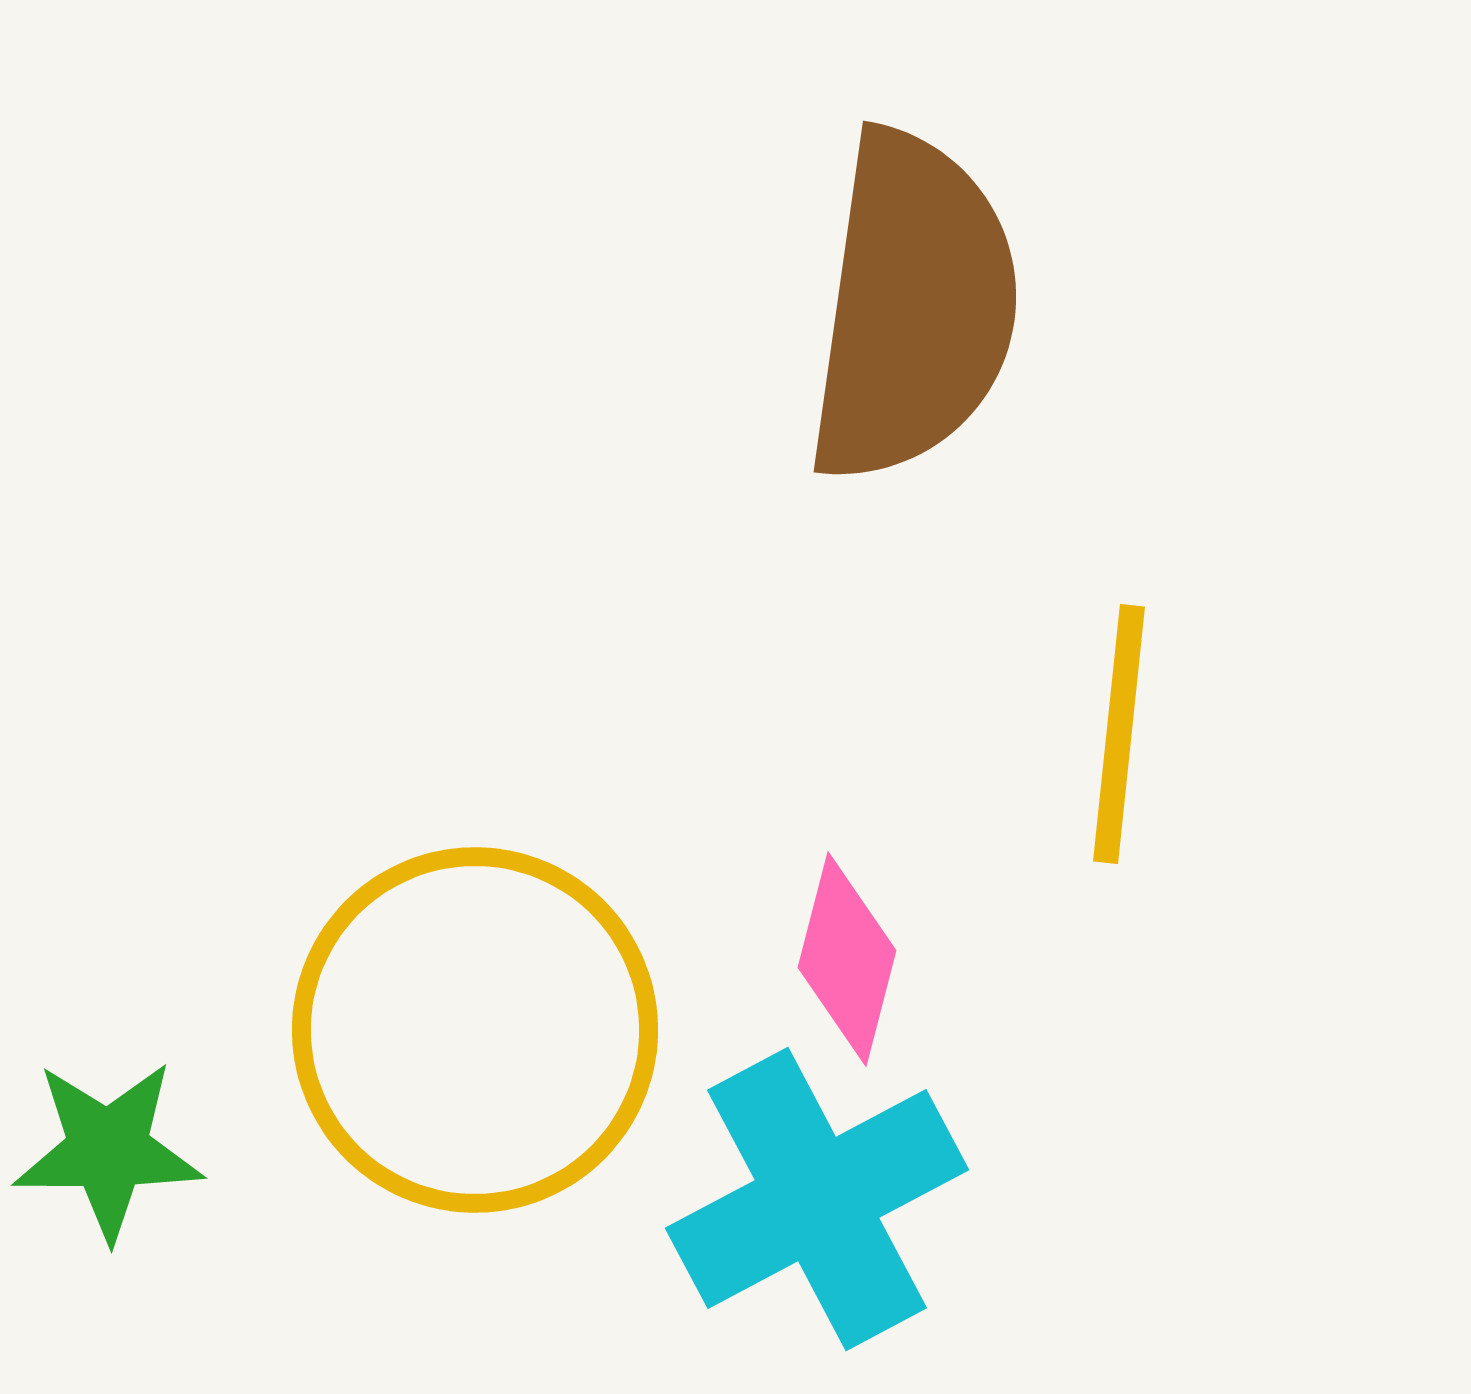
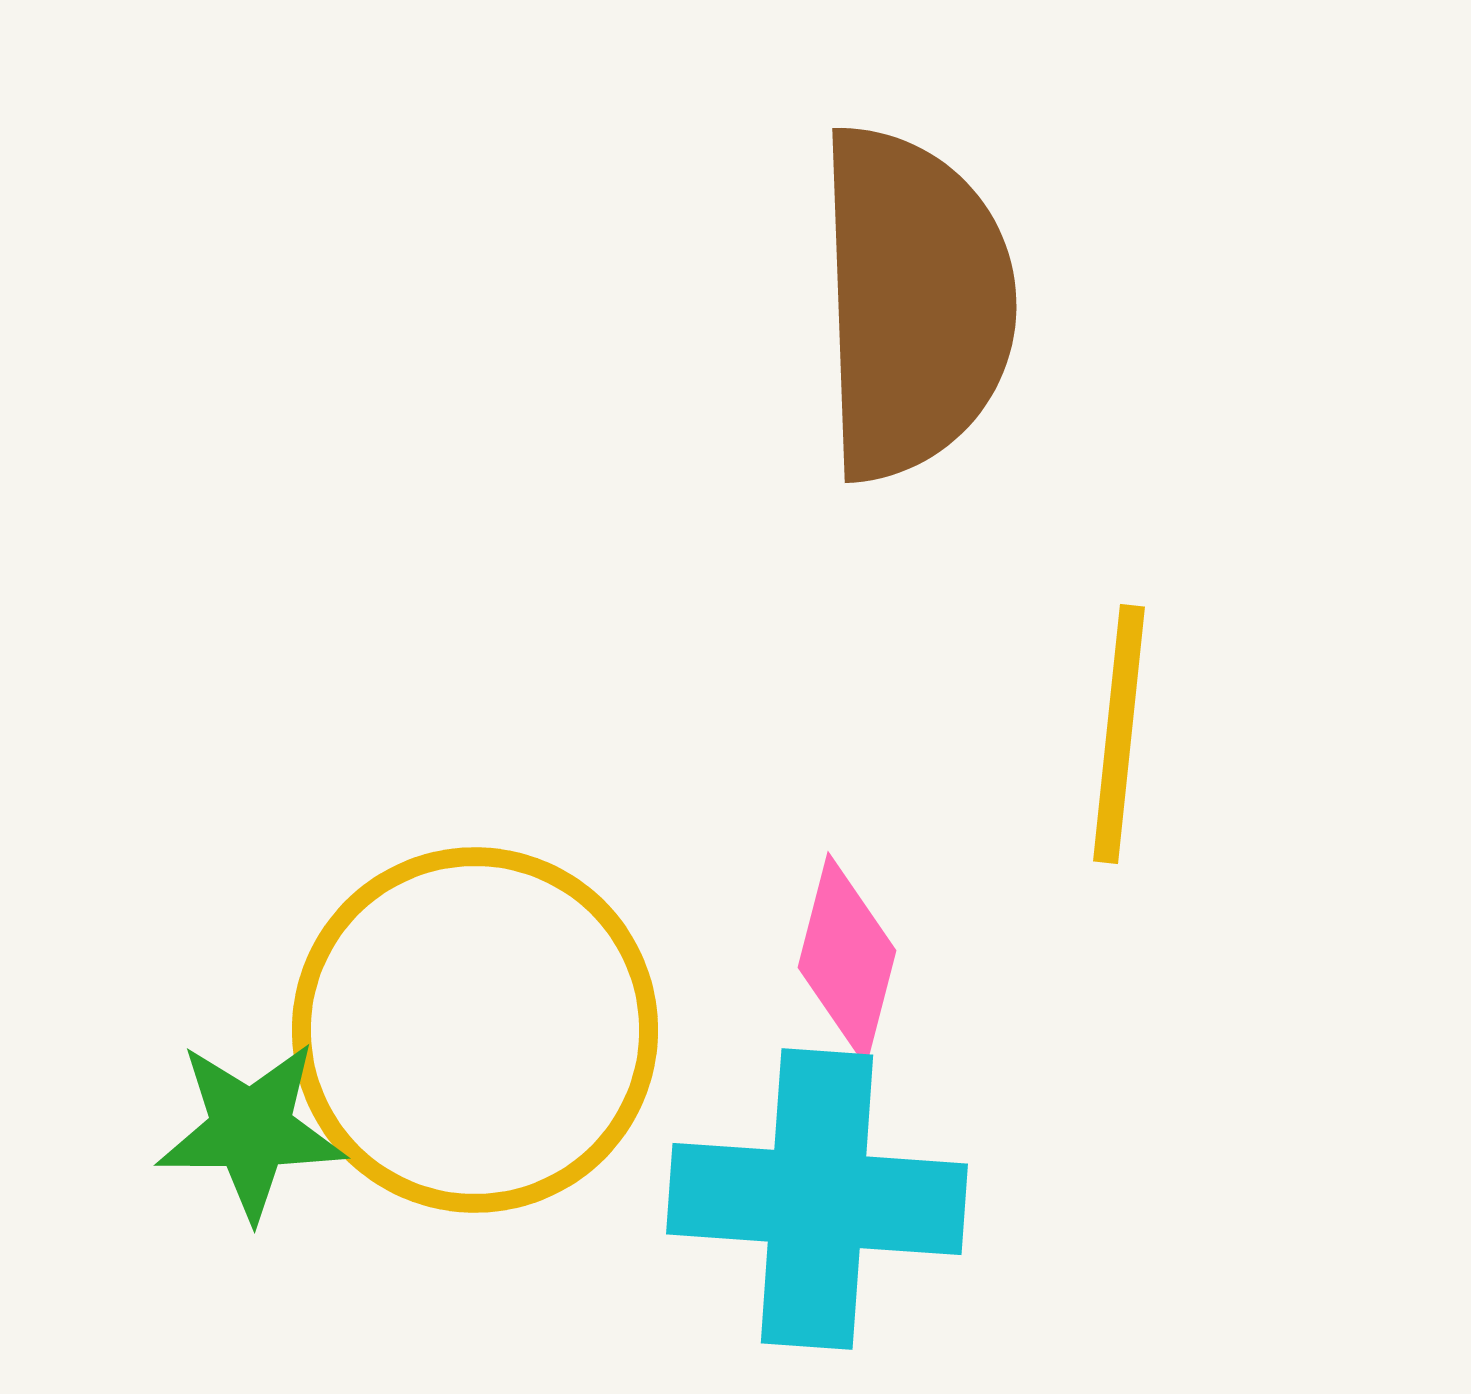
brown semicircle: moved 1 px right, 4 px up; rotated 10 degrees counterclockwise
green star: moved 143 px right, 20 px up
cyan cross: rotated 32 degrees clockwise
